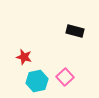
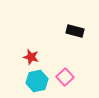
red star: moved 7 px right
